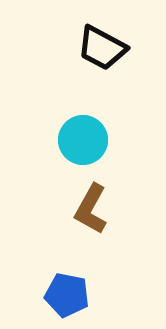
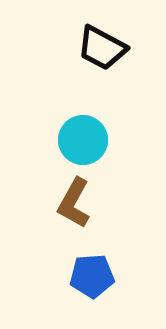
brown L-shape: moved 17 px left, 6 px up
blue pentagon: moved 25 px right, 19 px up; rotated 15 degrees counterclockwise
